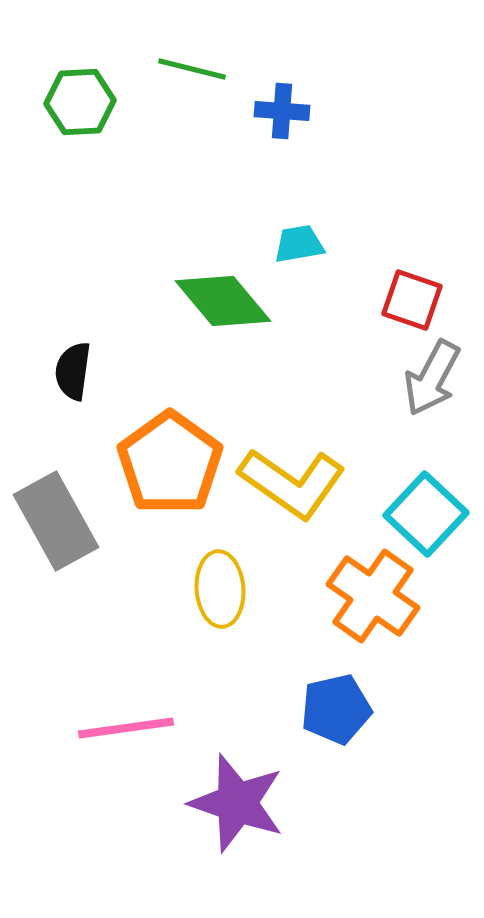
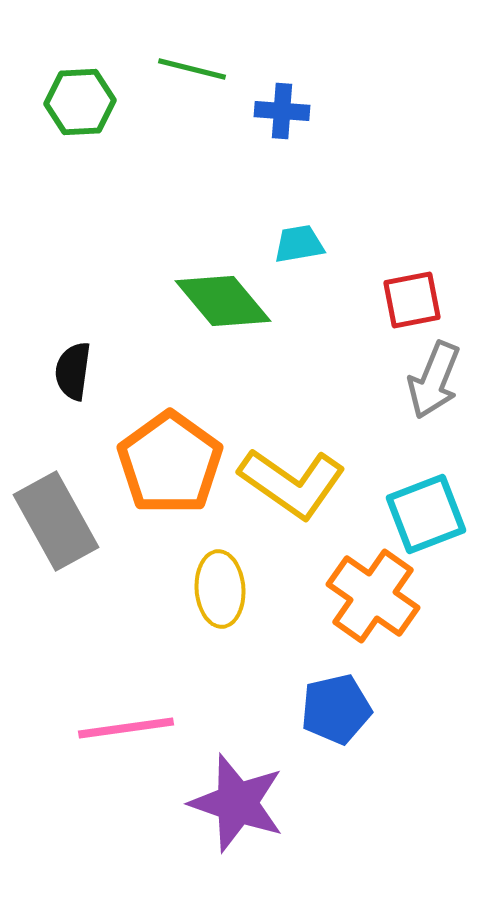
red square: rotated 30 degrees counterclockwise
gray arrow: moved 2 px right, 2 px down; rotated 6 degrees counterclockwise
cyan square: rotated 26 degrees clockwise
